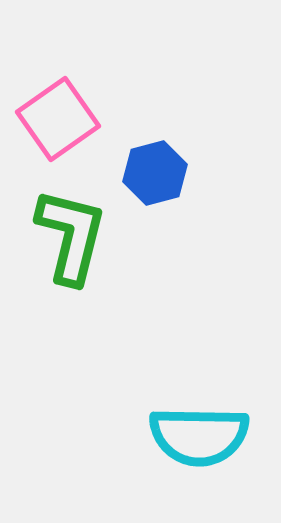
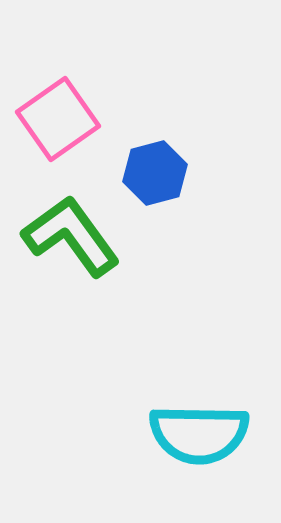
green L-shape: rotated 50 degrees counterclockwise
cyan semicircle: moved 2 px up
